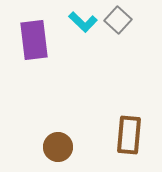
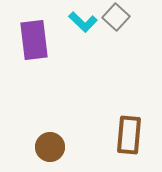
gray square: moved 2 px left, 3 px up
brown circle: moved 8 px left
